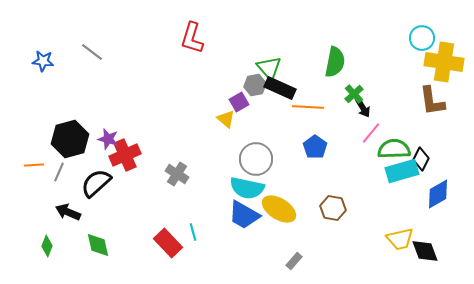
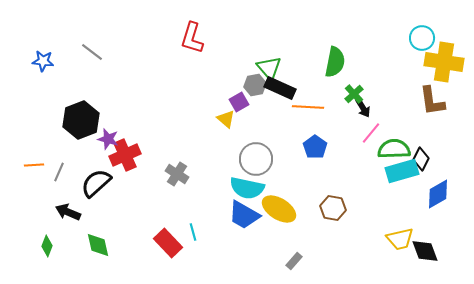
black hexagon at (70, 139): moved 11 px right, 19 px up; rotated 6 degrees counterclockwise
